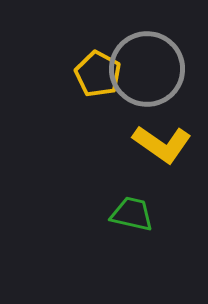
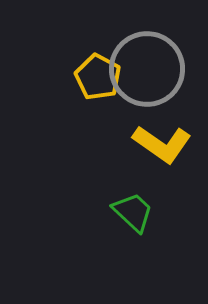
yellow pentagon: moved 3 px down
green trapezoid: moved 1 px right, 2 px up; rotated 30 degrees clockwise
